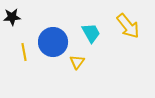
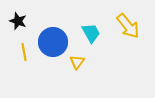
black star: moved 6 px right, 4 px down; rotated 24 degrees clockwise
